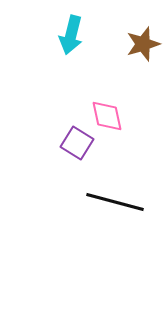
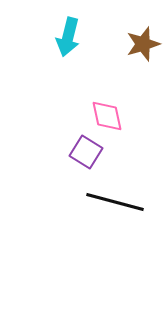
cyan arrow: moved 3 px left, 2 px down
purple square: moved 9 px right, 9 px down
